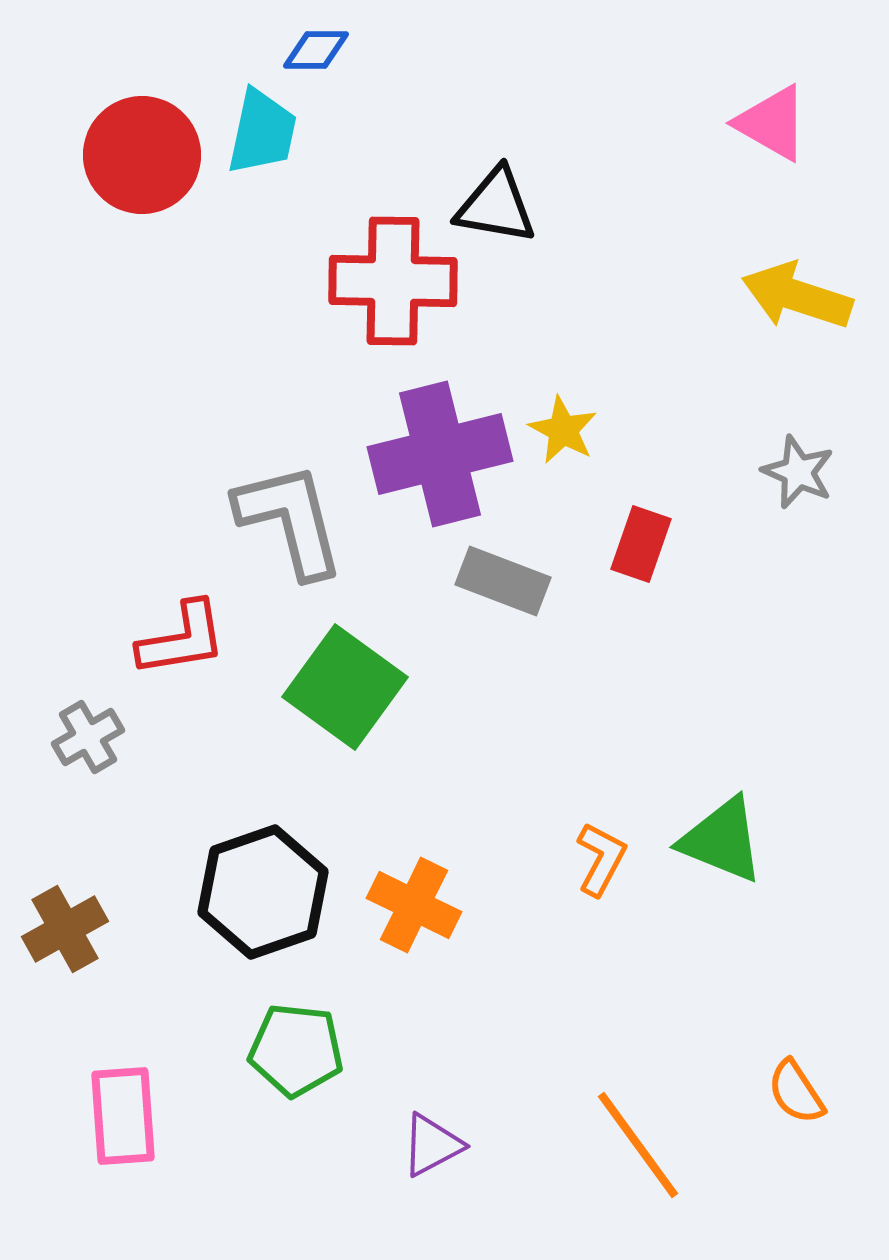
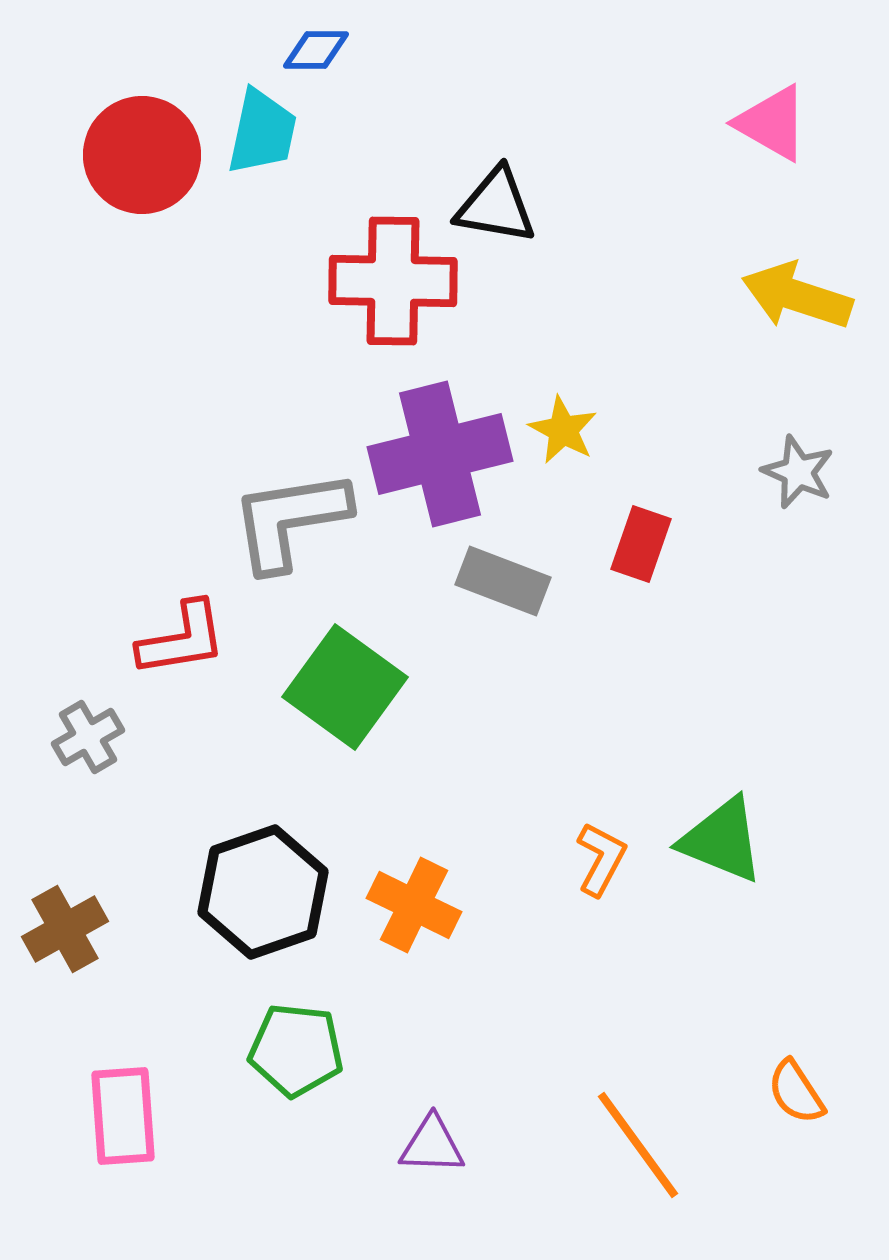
gray L-shape: rotated 85 degrees counterclockwise
purple triangle: rotated 30 degrees clockwise
